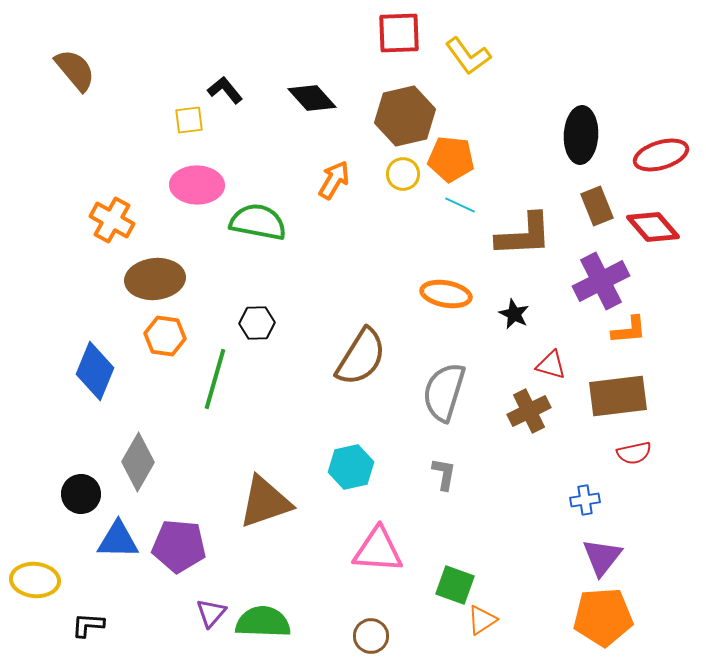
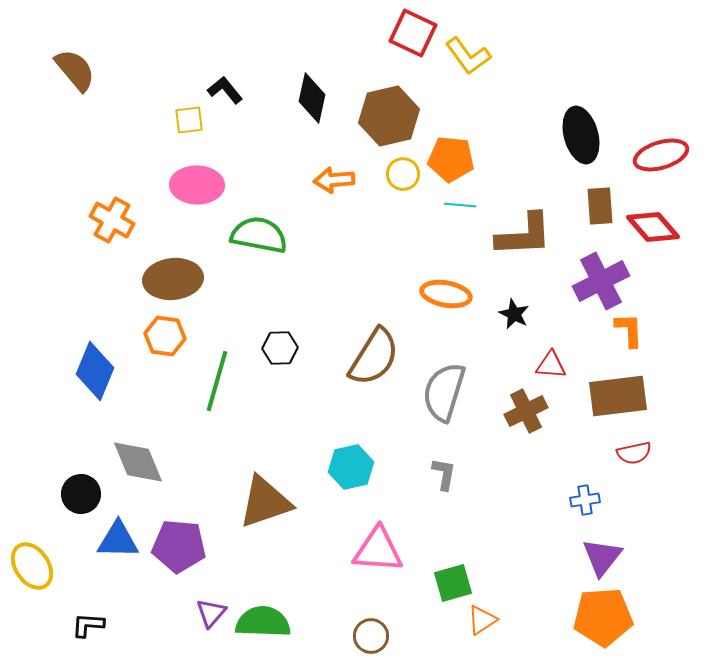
red square at (399, 33): moved 14 px right; rotated 27 degrees clockwise
black diamond at (312, 98): rotated 54 degrees clockwise
brown hexagon at (405, 116): moved 16 px left
black ellipse at (581, 135): rotated 18 degrees counterclockwise
orange arrow at (334, 180): rotated 126 degrees counterclockwise
cyan line at (460, 205): rotated 20 degrees counterclockwise
brown rectangle at (597, 206): moved 3 px right; rotated 18 degrees clockwise
green semicircle at (258, 222): moved 1 px right, 13 px down
brown ellipse at (155, 279): moved 18 px right
black hexagon at (257, 323): moved 23 px right, 25 px down
orange L-shape at (629, 330): rotated 87 degrees counterclockwise
brown semicircle at (361, 357): moved 13 px right
red triangle at (551, 365): rotated 12 degrees counterclockwise
green line at (215, 379): moved 2 px right, 2 px down
brown cross at (529, 411): moved 3 px left
gray diamond at (138, 462): rotated 52 degrees counterclockwise
yellow ellipse at (35, 580): moved 3 px left, 14 px up; rotated 51 degrees clockwise
green square at (455, 585): moved 2 px left, 2 px up; rotated 36 degrees counterclockwise
